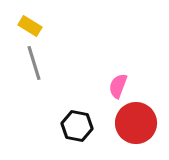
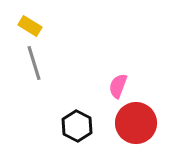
black hexagon: rotated 16 degrees clockwise
